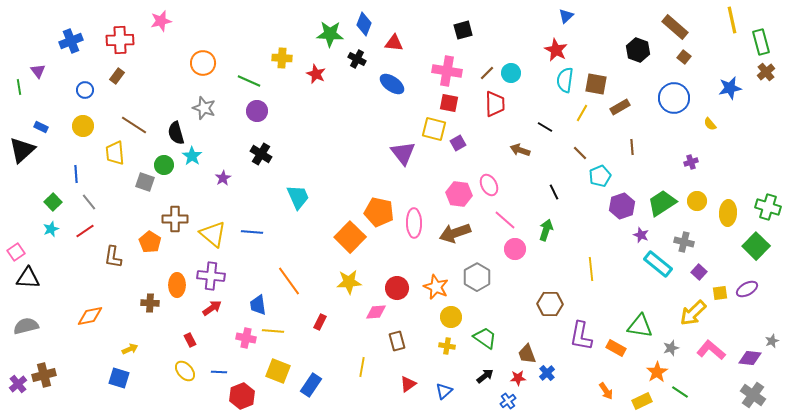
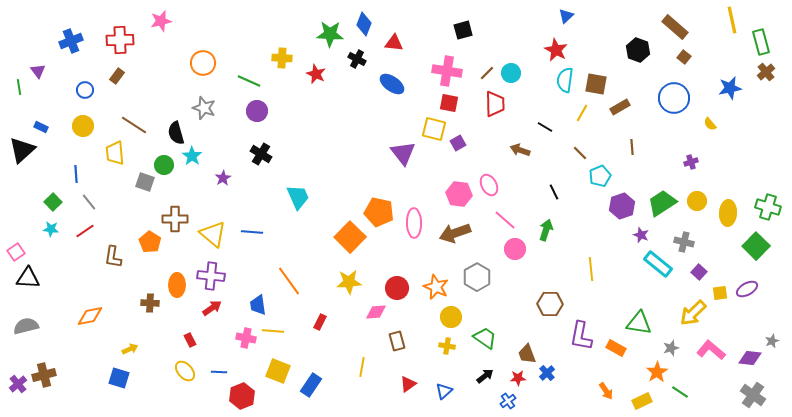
cyan star at (51, 229): rotated 28 degrees clockwise
green triangle at (640, 326): moved 1 px left, 3 px up
